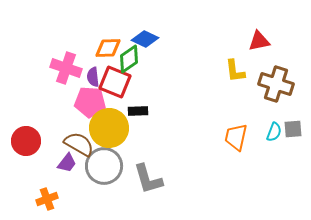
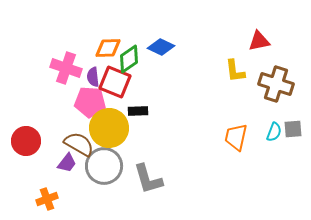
blue diamond: moved 16 px right, 8 px down
